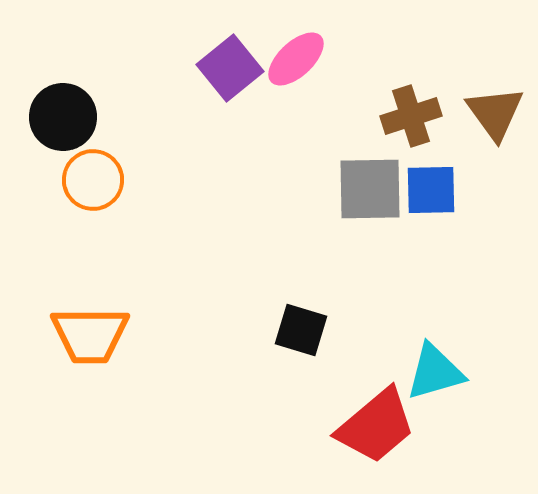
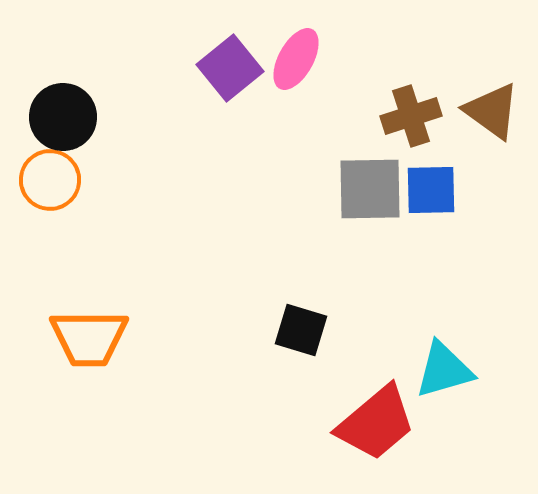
pink ellipse: rotated 18 degrees counterclockwise
brown triangle: moved 3 px left, 2 px up; rotated 18 degrees counterclockwise
orange circle: moved 43 px left
orange trapezoid: moved 1 px left, 3 px down
cyan triangle: moved 9 px right, 2 px up
red trapezoid: moved 3 px up
